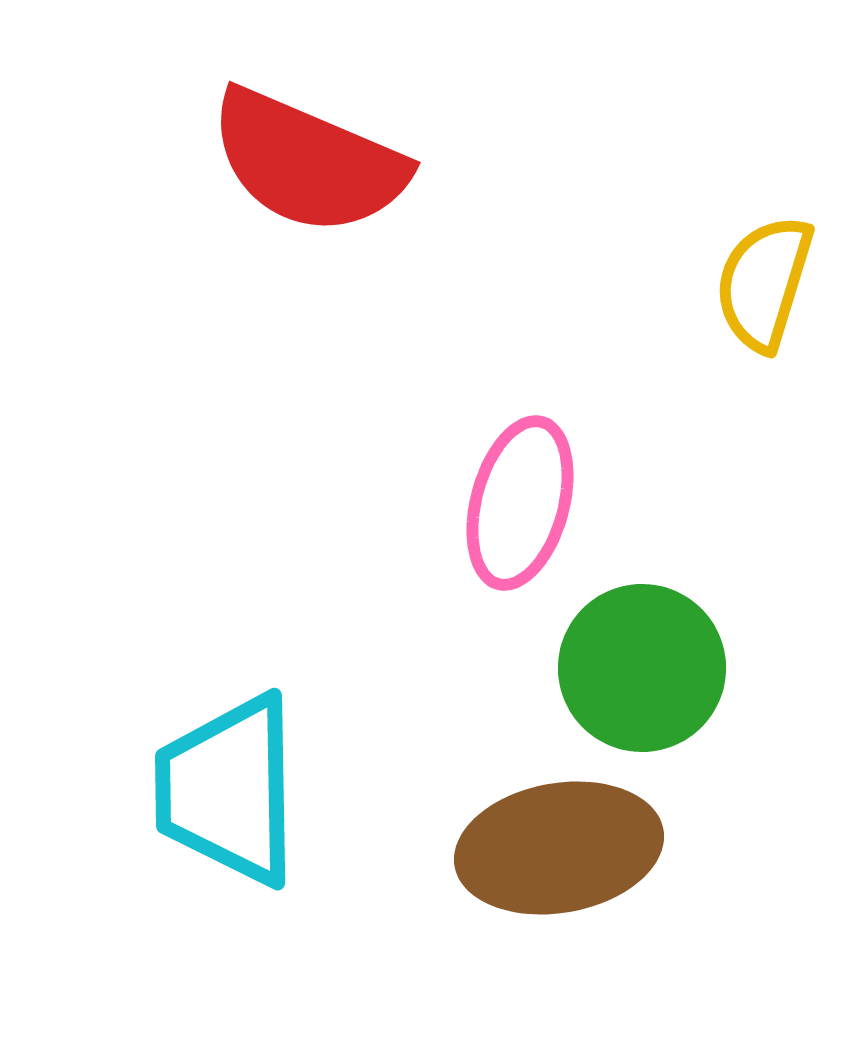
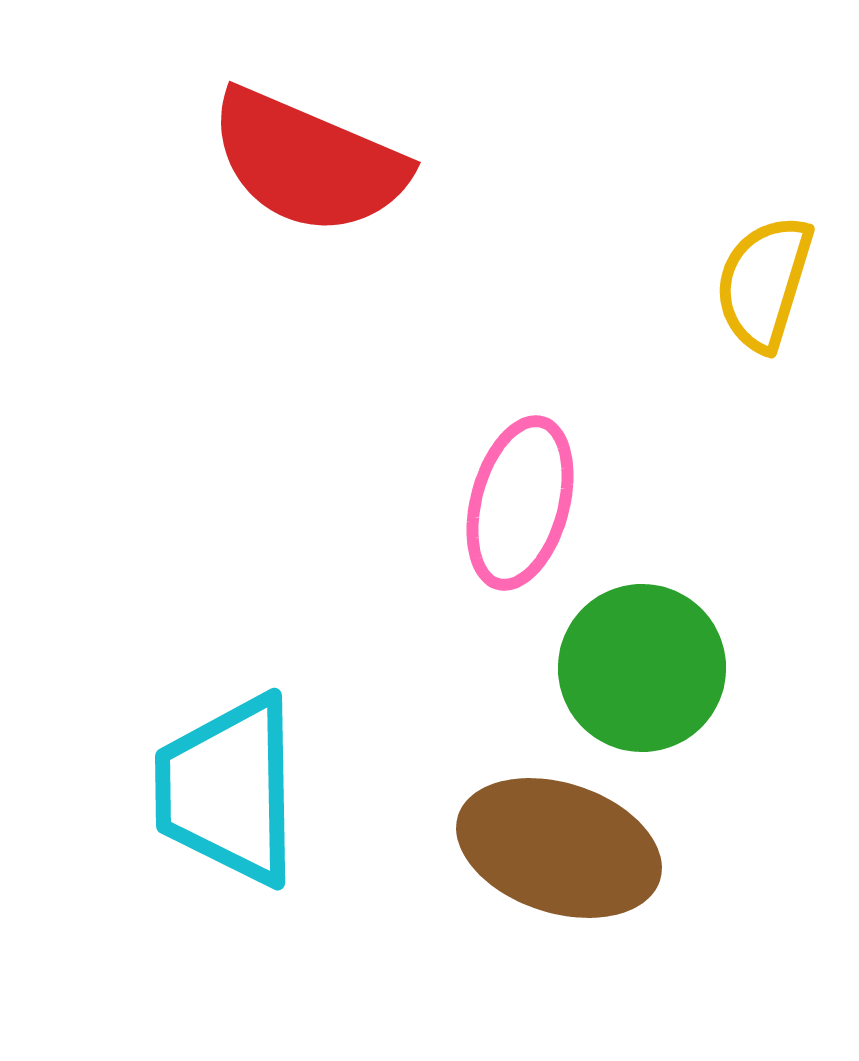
brown ellipse: rotated 28 degrees clockwise
